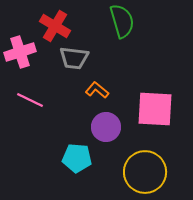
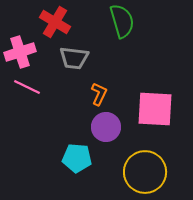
red cross: moved 4 px up
orange L-shape: moved 2 px right, 4 px down; rotated 75 degrees clockwise
pink line: moved 3 px left, 13 px up
